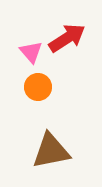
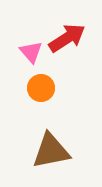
orange circle: moved 3 px right, 1 px down
